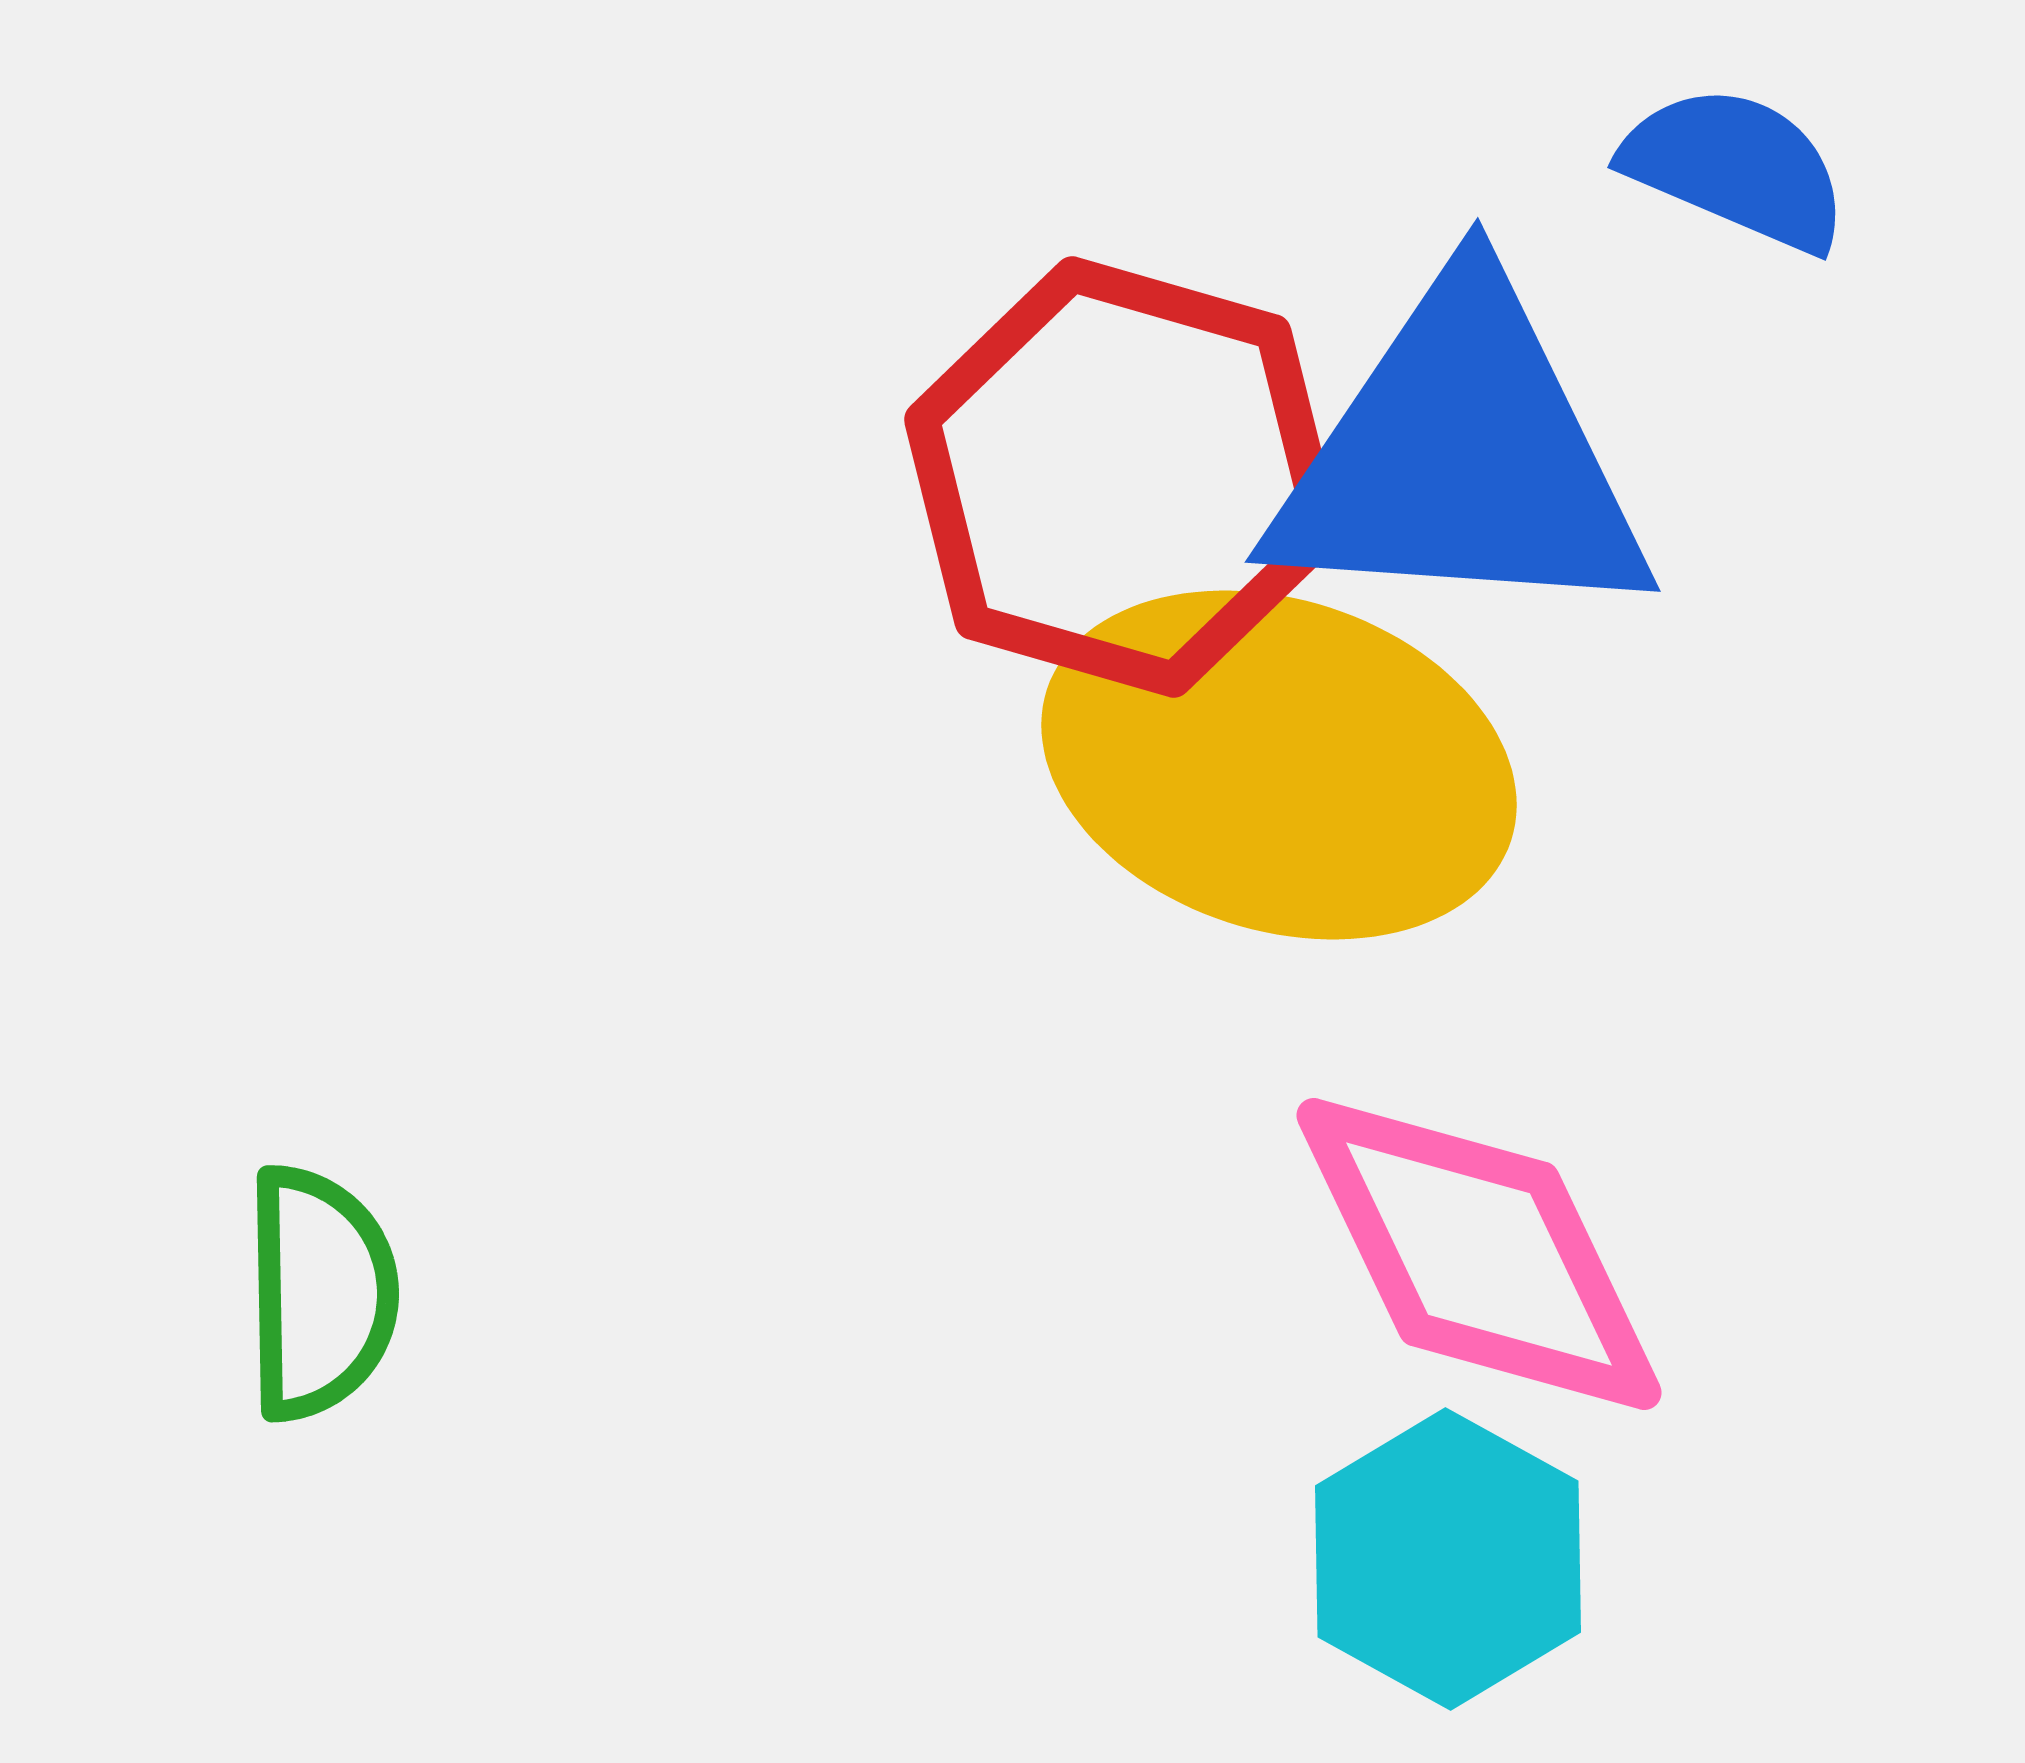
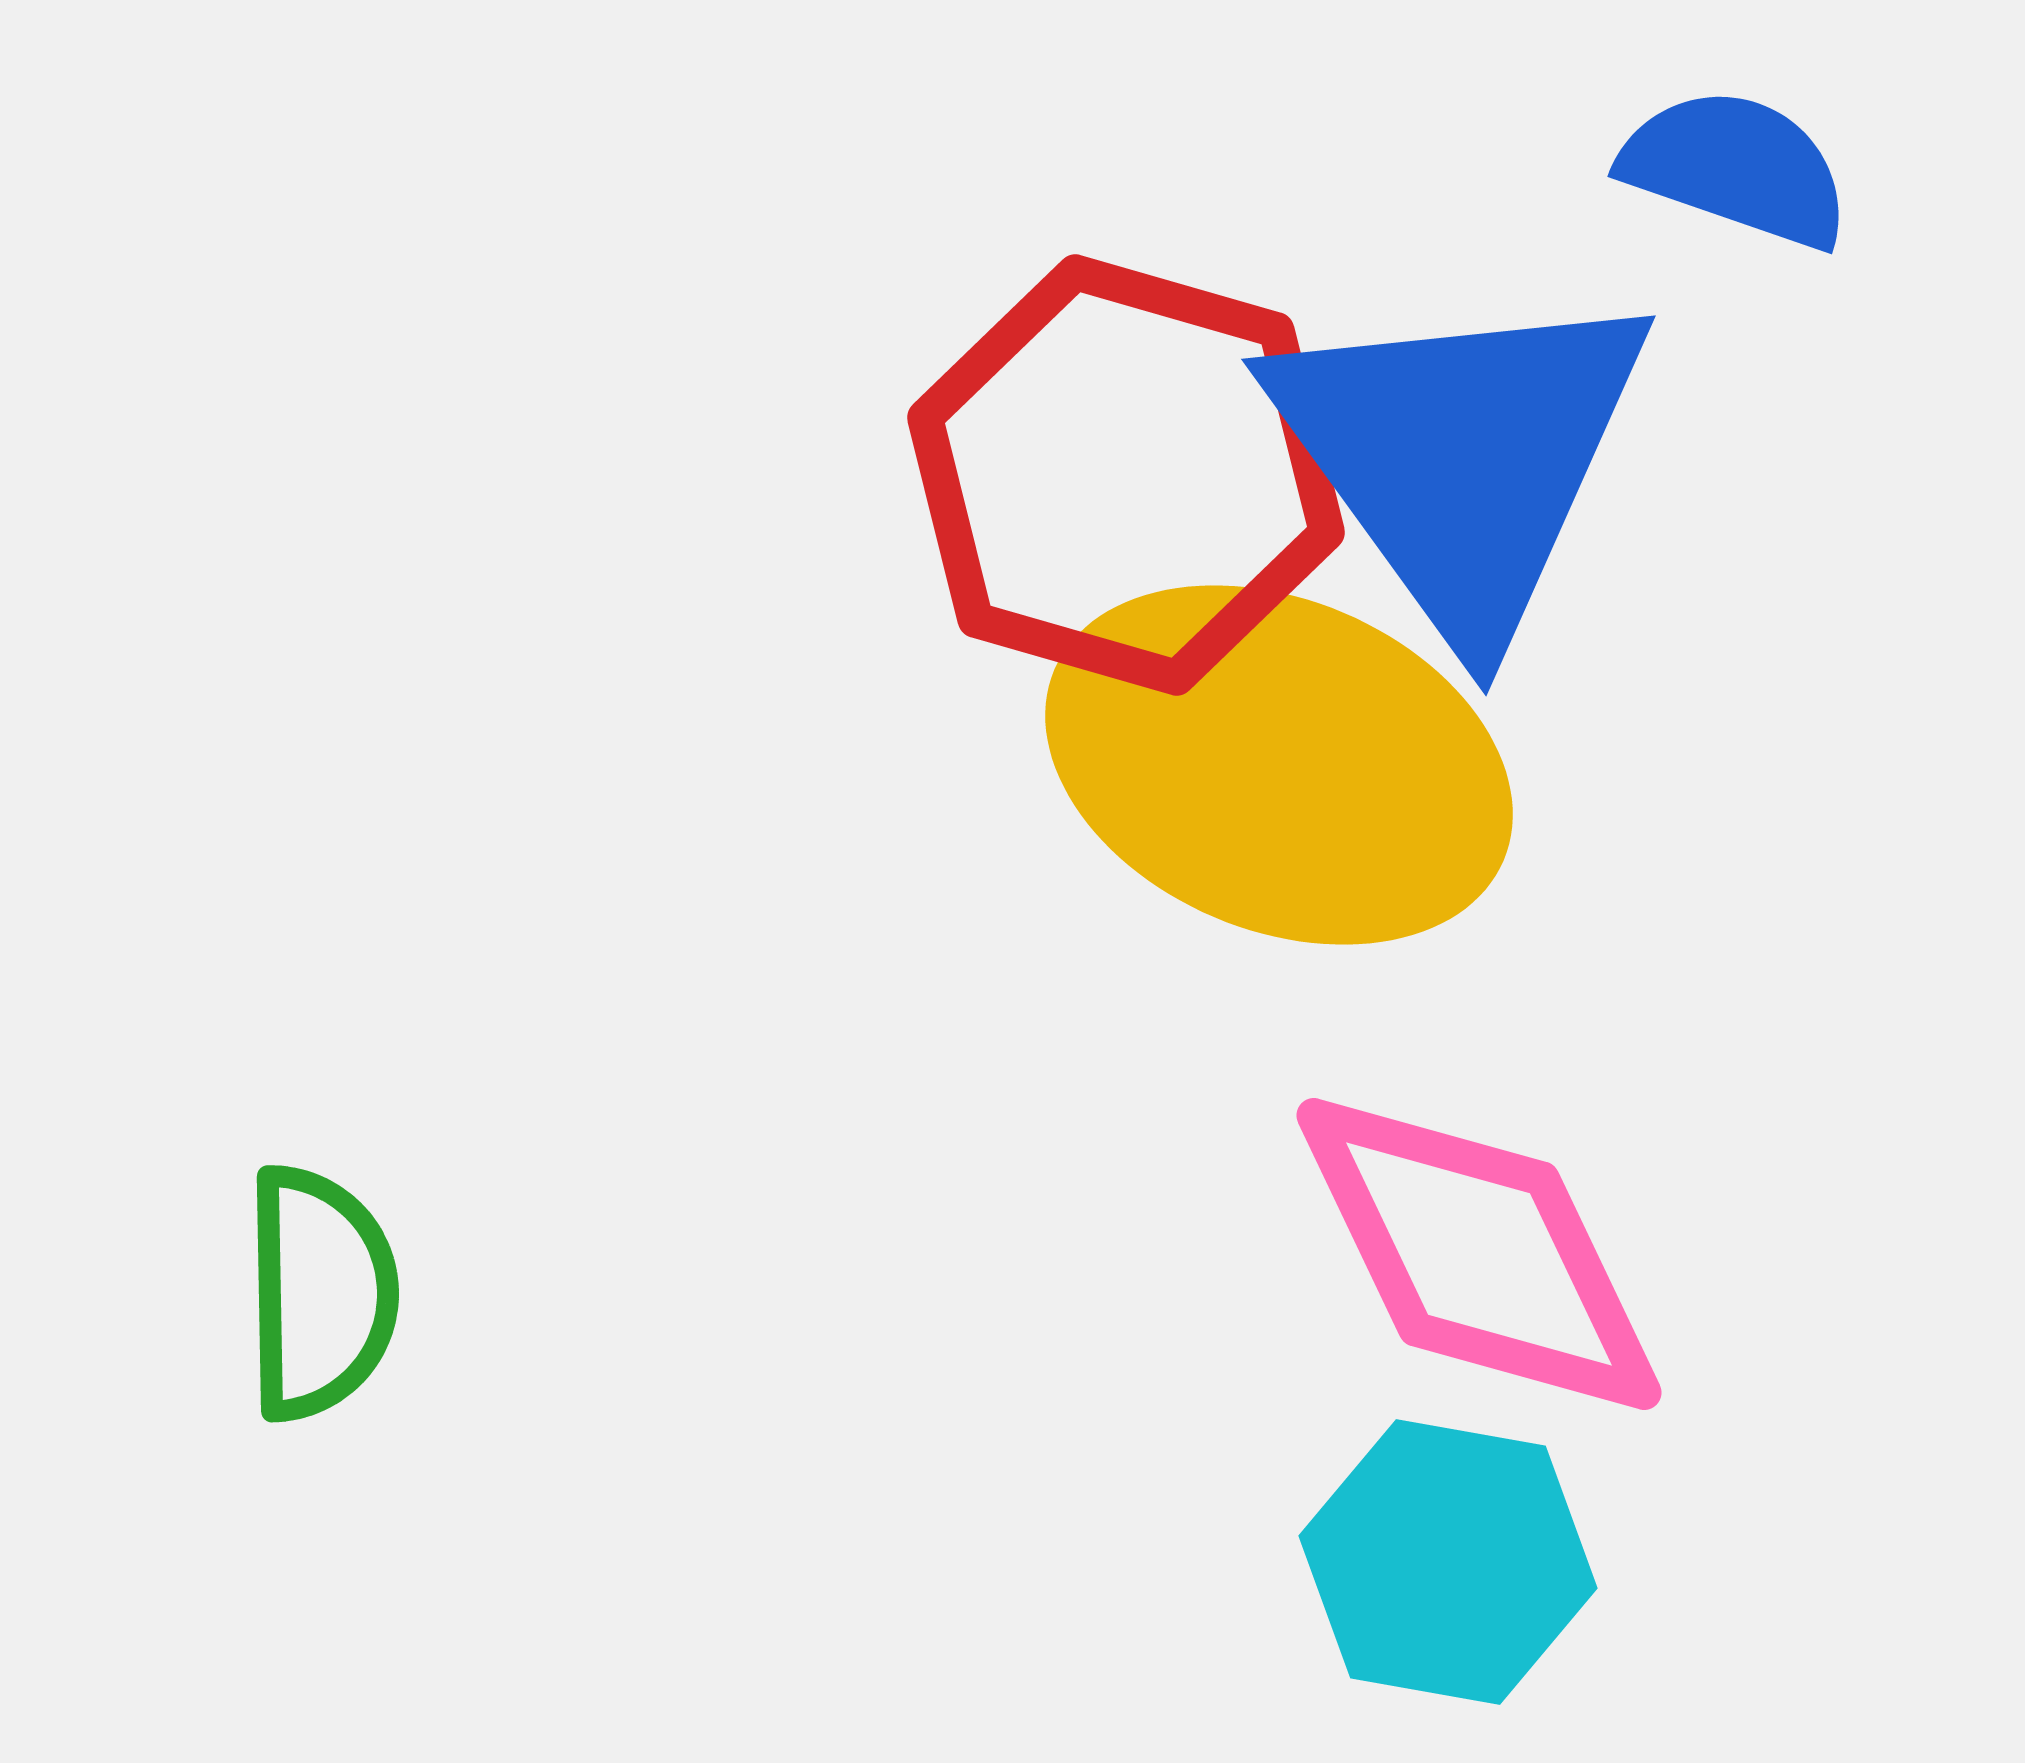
blue semicircle: rotated 4 degrees counterclockwise
blue triangle: rotated 50 degrees clockwise
red hexagon: moved 3 px right, 2 px up
yellow ellipse: rotated 5 degrees clockwise
cyan hexagon: moved 3 px down; rotated 19 degrees counterclockwise
